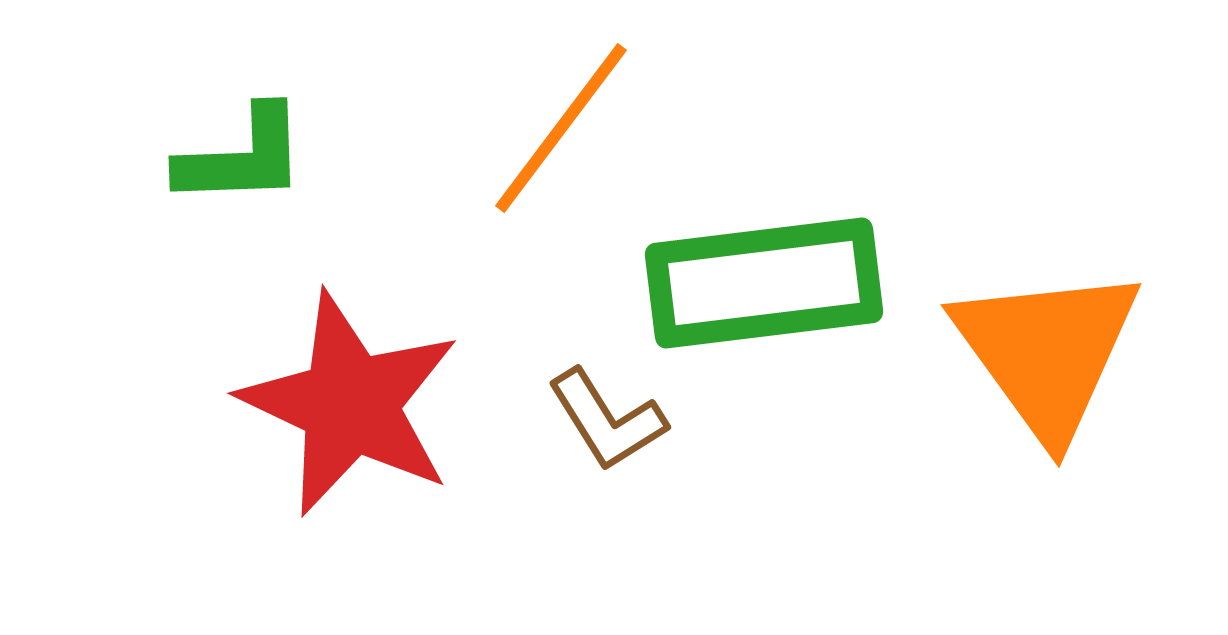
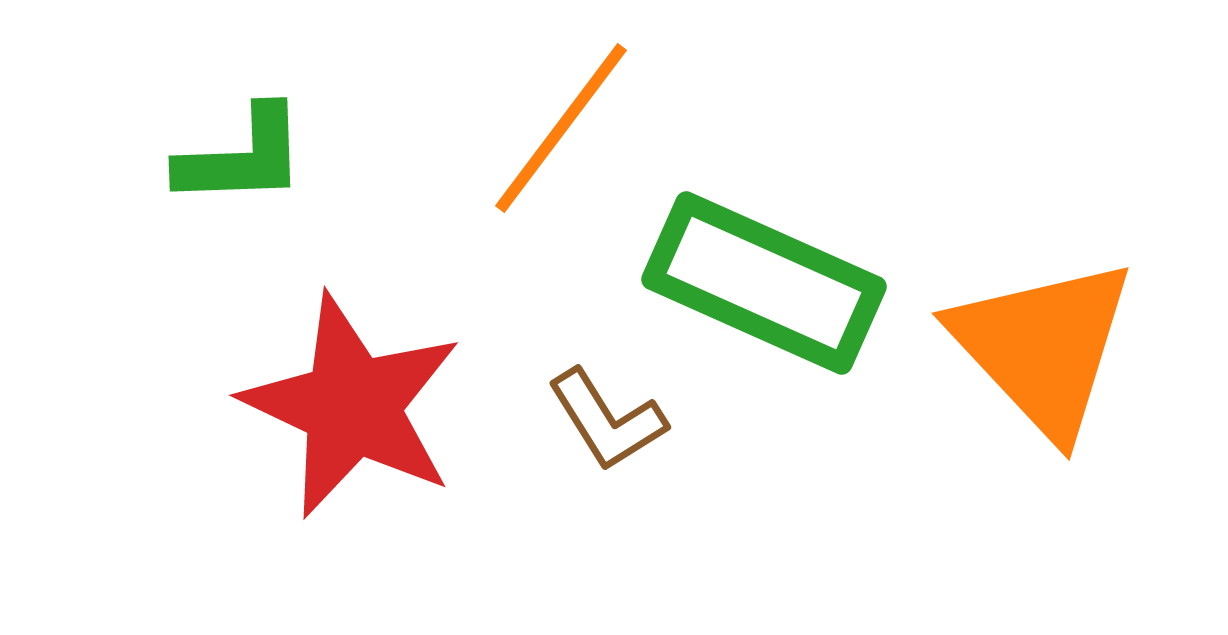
green rectangle: rotated 31 degrees clockwise
orange triangle: moved 4 px left, 5 px up; rotated 7 degrees counterclockwise
red star: moved 2 px right, 2 px down
